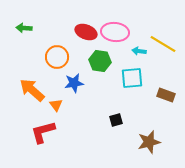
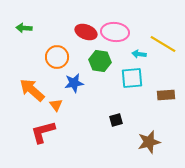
cyan arrow: moved 3 px down
brown rectangle: rotated 24 degrees counterclockwise
